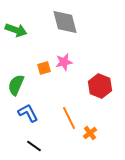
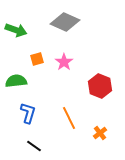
gray diamond: rotated 52 degrees counterclockwise
pink star: rotated 24 degrees counterclockwise
orange square: moved 7 px left, 9 px up
green semicircle: moved 4 px up; rotated 60 degrees clockwise
blue L-shape: rotated 45 degrees clockwise
orange cross: moved 10 px right
